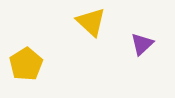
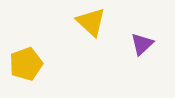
yellow pentagon: rotated 12 degrees clockwise
